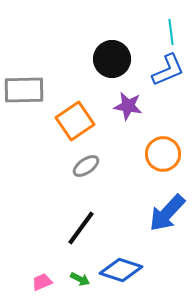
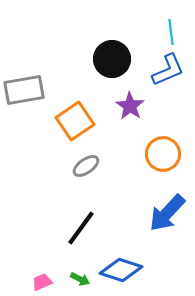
gray rectangle: rotated 9 degrees counterclockwise
purple star: moved 2 px right; rotated 24 degrees clockwise
